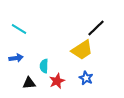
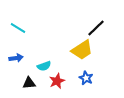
cyan line: moved 1 px left, 1 px up
cyan semicircle: rotated 112 degrees counterclockwise
